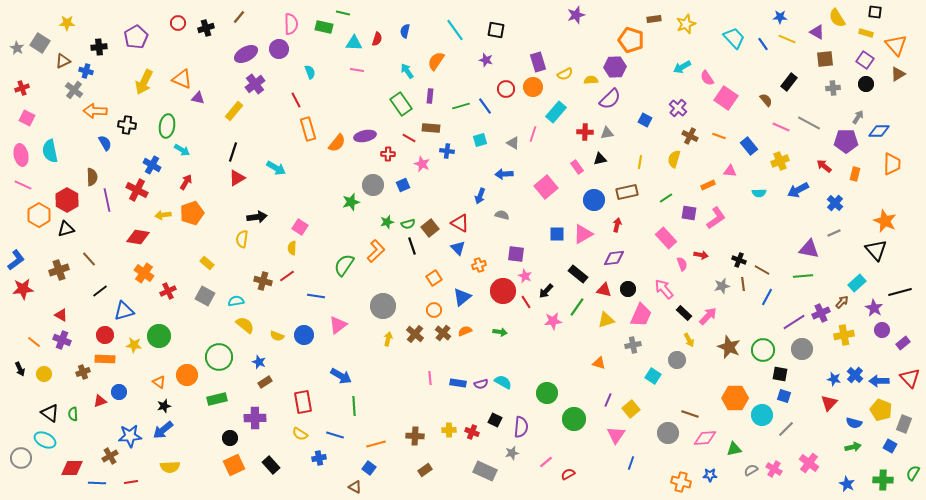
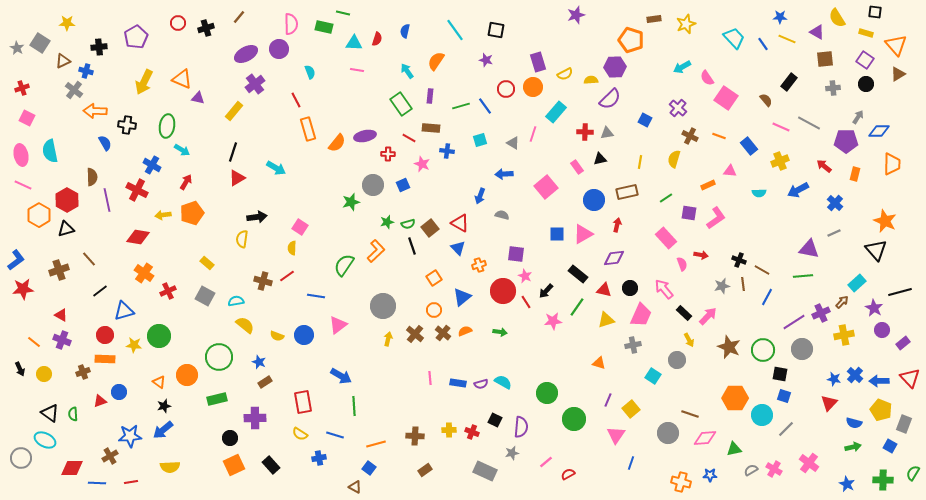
black circle at (628, 289): moved 2 px right, 1 px up
